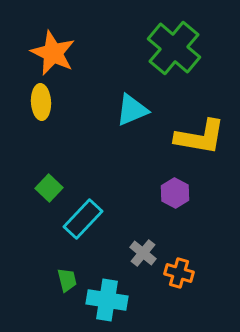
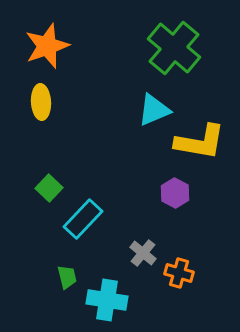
orange star: moved 6 px left, 7 px up; rotated 27 degrees clockwise
cyan triangle: moved 22 px right
yellow L-shape: moved 5 px down
green trapezoid: moved 3 px up
